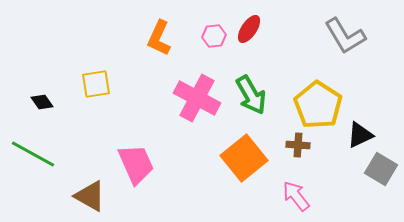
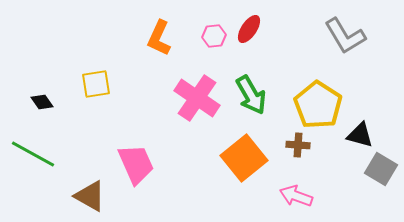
pink cross: rotated 6 degrees clockwise
black triangle: rotated 40 degrees clockwise
pink arrow: rotated 32 degrees counterclockwise
